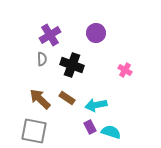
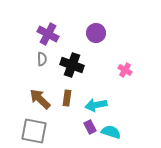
purple cross: moved 2 px left, 1 px up; rotated 30 degrees counterclockwise
brown rectangle: rotated 63 degrees clockwise
